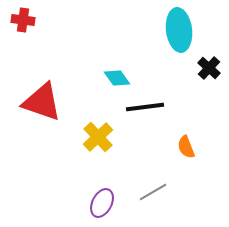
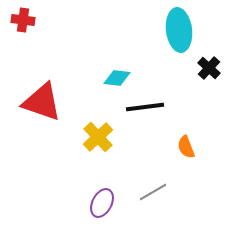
cyan diamond: rotated 48 degrees counterclockwise
